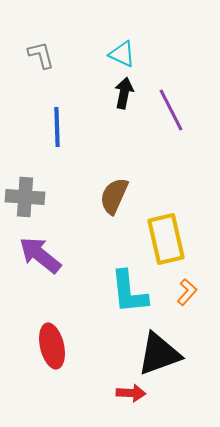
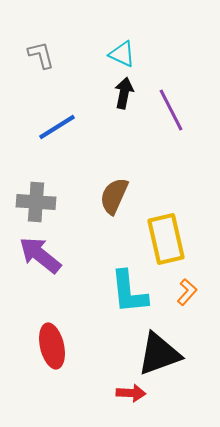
blue line: rotated 60 degrees clockwise
gray cross: moved 11 px right, 5 px down
